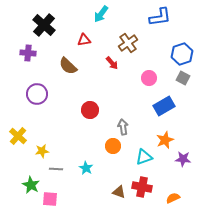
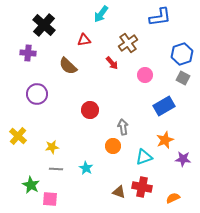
pink circle: moved 4 px left, 3 px up
yellow star: moved 10 px right, 4 px up
